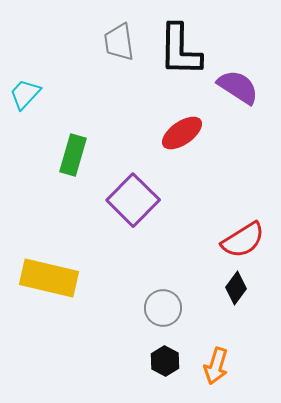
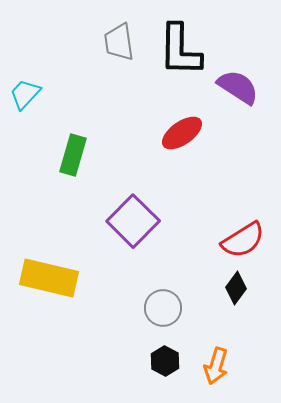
purple square: moved 21 px down
